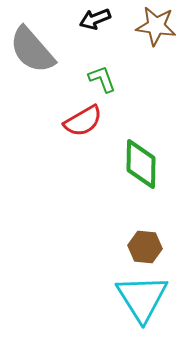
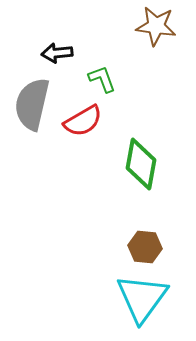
black arrow: moved 38 px left, 34 px down; rotated 16 degrees clockwise
gray semicircle: moved 54 px down; rotated 54 degrees clockwise
green diamond: rotated 9 degrees clockwise
cyan triangle: rotated 8 degrees clockwise
